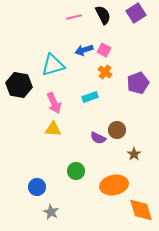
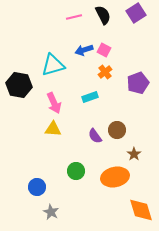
orange cross: rotated 16 degrees clockwise
purple semicircle: moved 3 px left, 2 px up; rotated 28 degrees clockwise
orange ellipse: moved 1 px right, 8 px up
